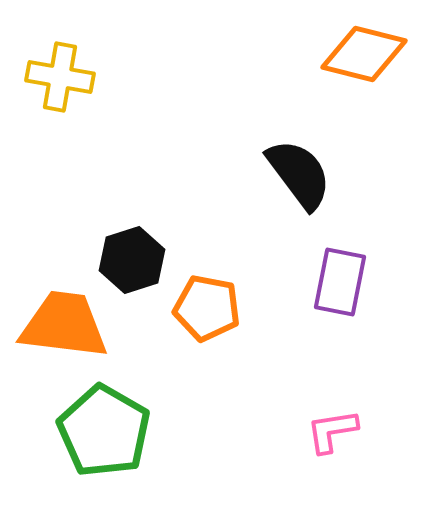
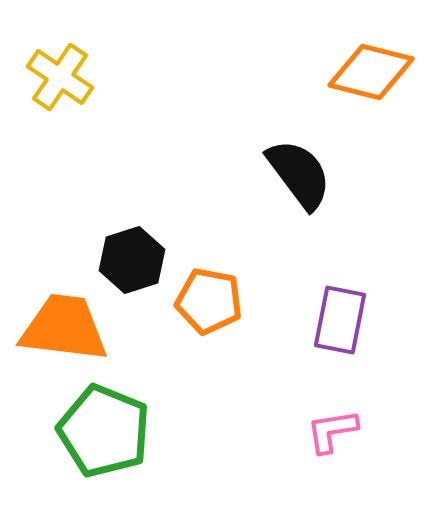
orange diamond: moved 7 px right, 18 px down
yellow cross: rotated 24 degrees clockwise
purple rectangle: moved 38 px down
orange pentagon: moved 2 px right, 7 px up
orange trapezoid: moved 3 px down
green pentagon: rotated 8 degrees counterclockwise
